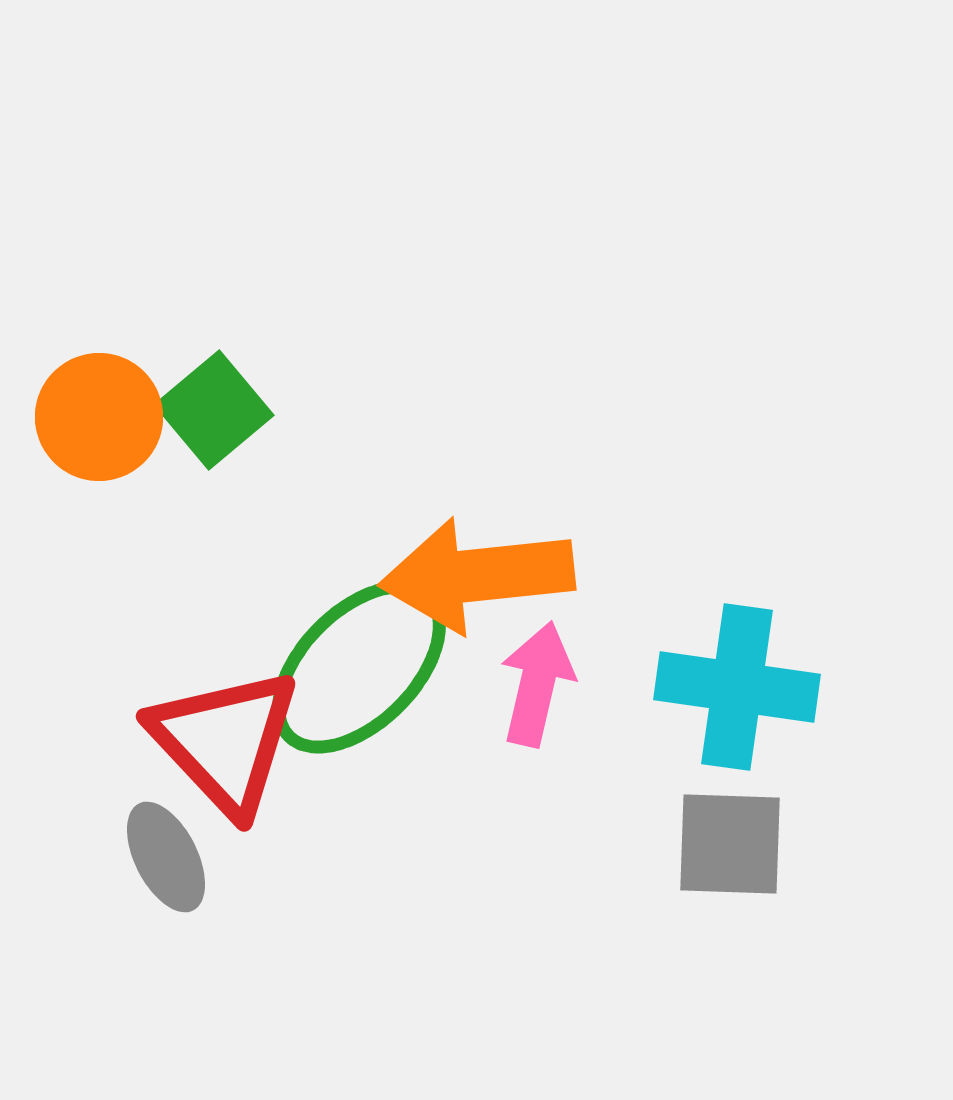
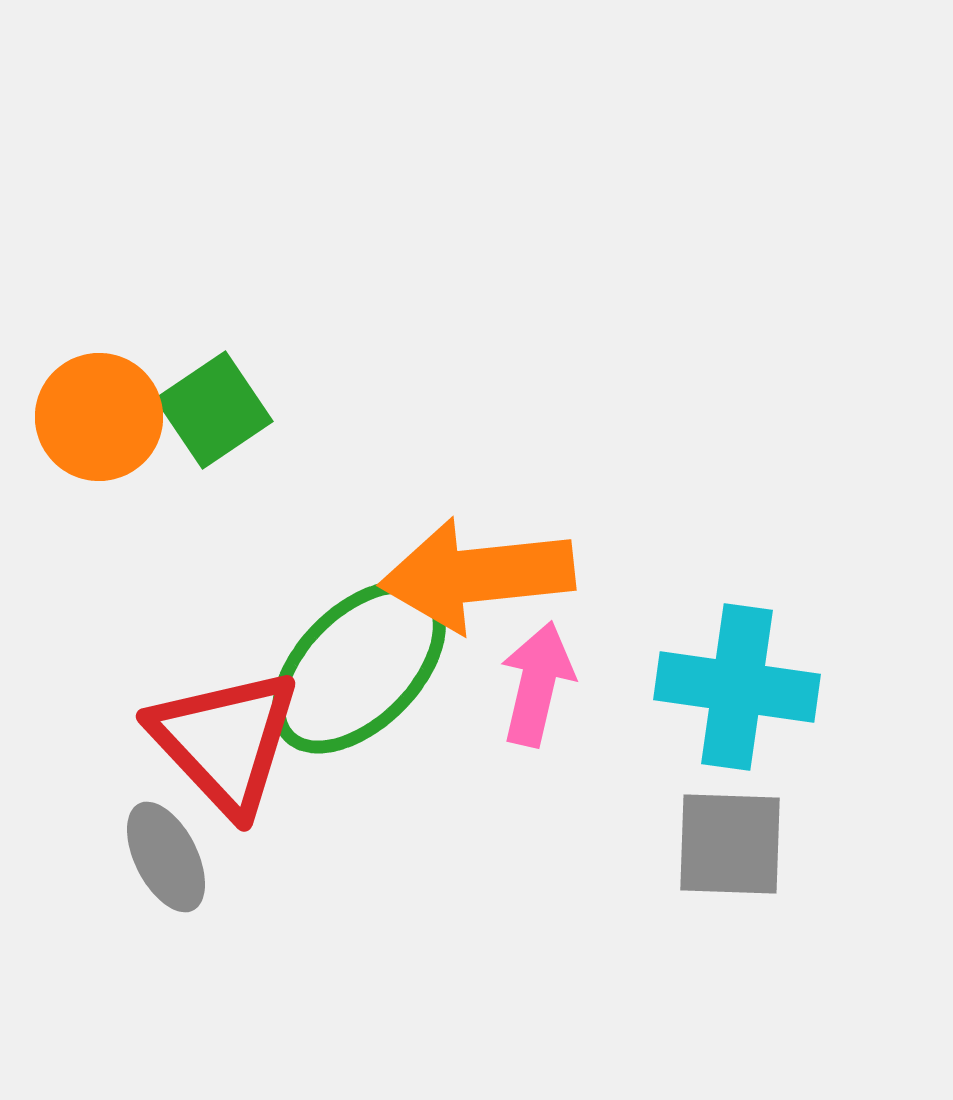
green square: rotated 6 degrees clockwise
